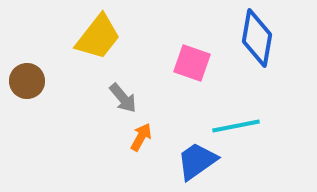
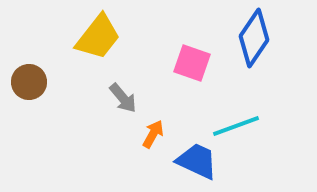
blue diamond: moved 3 px left; rotated 24 degrees clockwise
brown circle: moved 2 px right, 1 px down
cyan line: rotated 9 degrees counterclockwise
orange arrow: moved 12 px right, 3 px up
blue trapezoid: rotated 60 degrees clockwise
